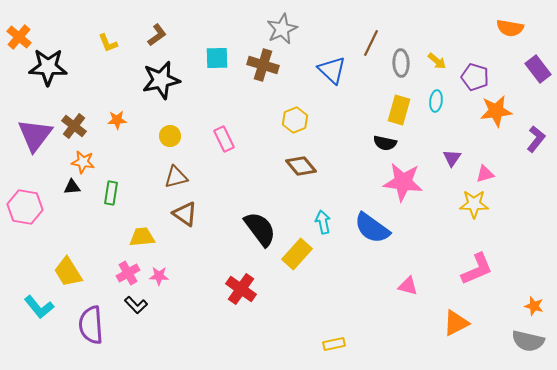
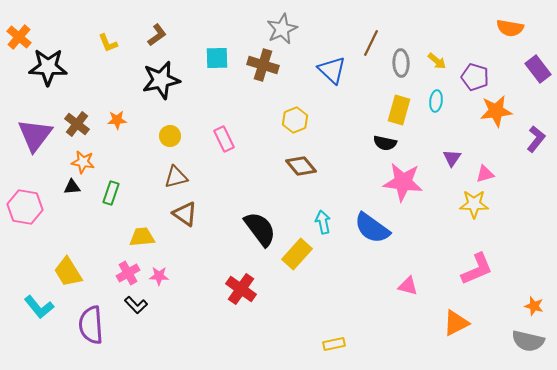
brown cross at (74, 126): moved 3 px right, 2 px up
green rectangle at (111, 193): rotated 10 degrees clockwise
